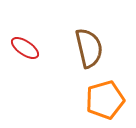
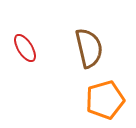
red ellipse: rotated 24 degrees clockwise
